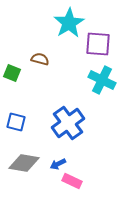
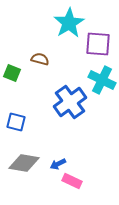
blue cross: moved 2 px right, 21 px up
